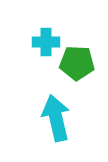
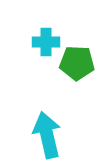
cyan arrow: moved 9 px left, 17 px down
